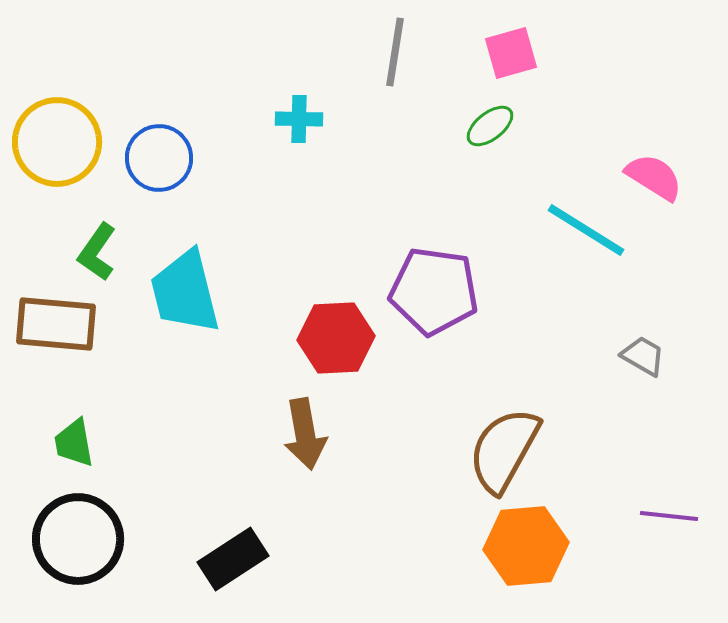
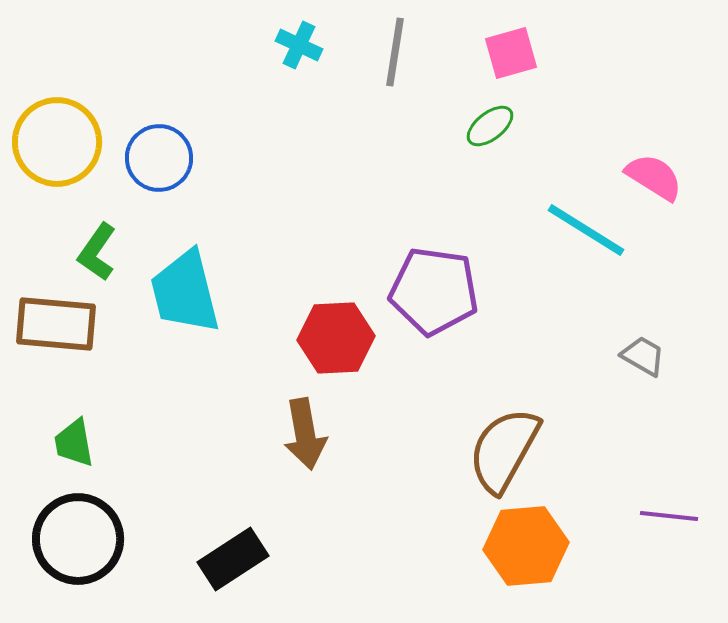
cyan cross: moved 74 px up; rotated 24 degrees clockwise
